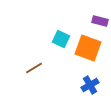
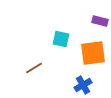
cyan square: rotated 12 degrees counterclockwise
orange square: moved 5 px right, 5 px down; rotated 28 degrees counterclockwise
blue cross: moved 7 px left
